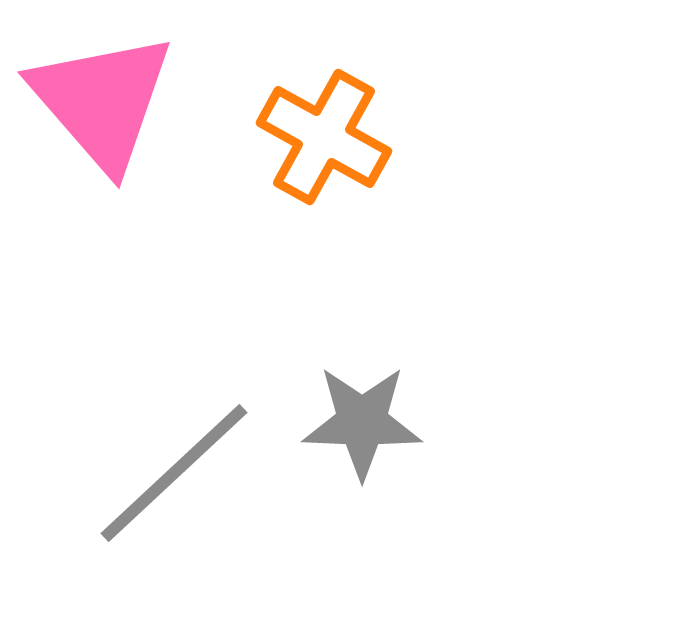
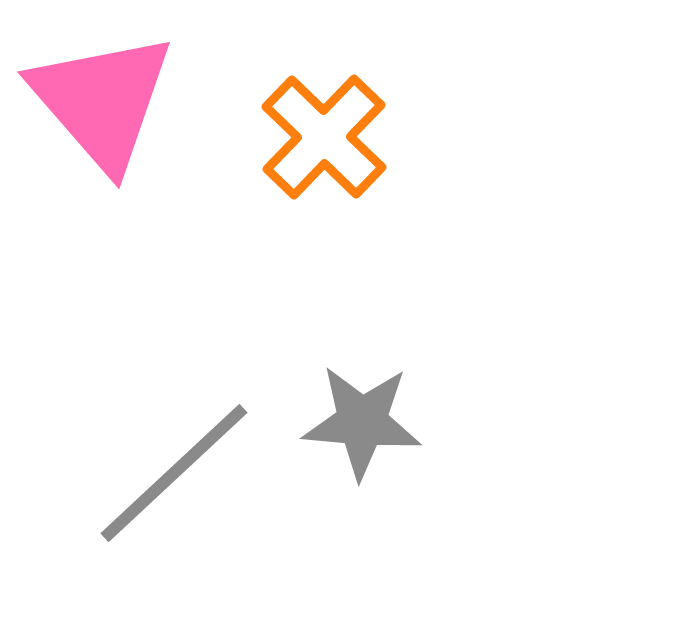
orange cross: rotated 15 degrees clockwise
gray star: rotated 3 degrees clockwise
